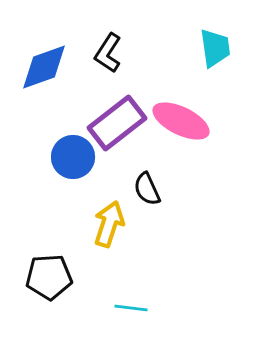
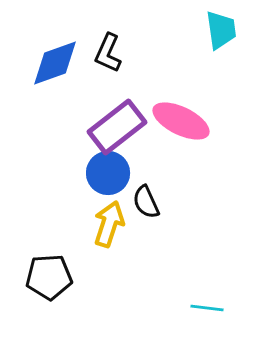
cyan trapezoid: moved 6 px right, 18 px up
black L-shape: rotated 9 degrees counterclockwise
blue diamond: moved 11 px right, 4 px up
purple rectangle: moved 4 px down
blue circle: moved 35 px right, 16 px down
black semicircle: moved 1 px left, 13 px down
cyan line: moved 76 px right
